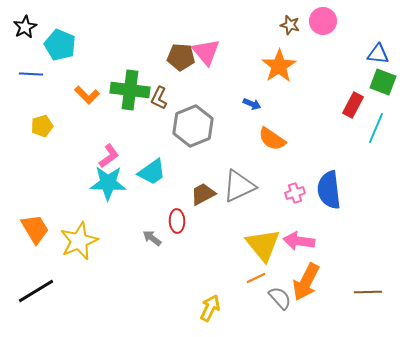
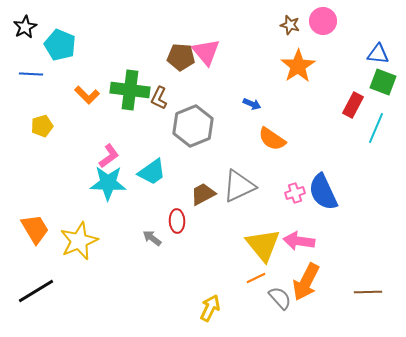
orange star: moved 19 px right
blue semicircle: moved 6 px left, 2 px down; rotated 18 degrees counterclockwise
